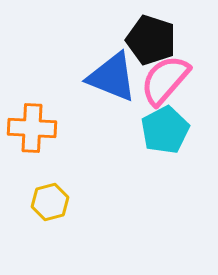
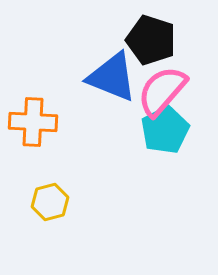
pink semicircle: moved 3 px left, 11 px down
orange cross: moved 1 px right, 6 px up
